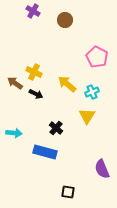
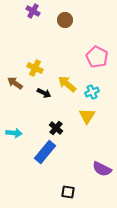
yellow cross: moved 1 px right, 4 px up
black arrow: moved 8 px right, 1 px up
blue rectangle: rotated 65 degrees counterclockwise
purple semicircle: rotated 42 degrees counterclockwise
